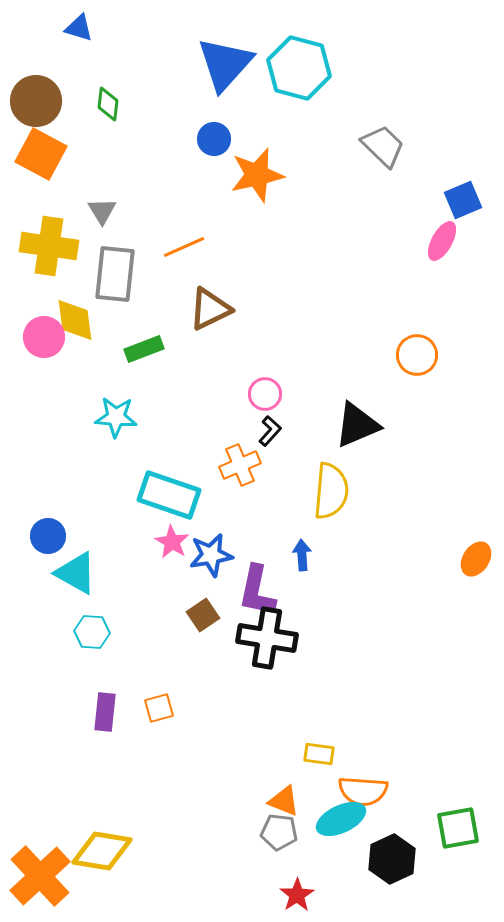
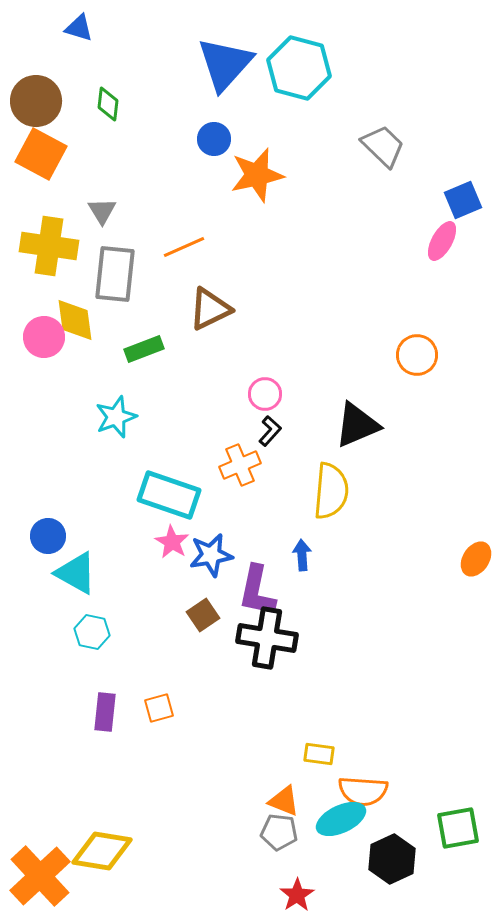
cyan star at (116, 417): rotated 24 degrees counterclockwise
cyan hexagon at (92, 632): rotated 8 degrees clockwise
